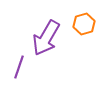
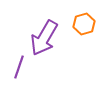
purple arrow: moved 2 px left
